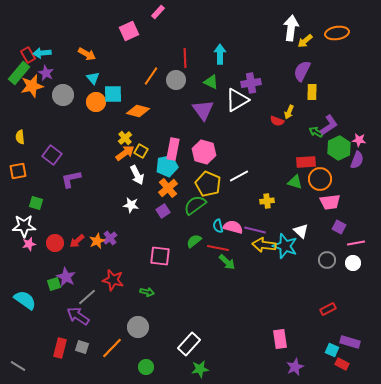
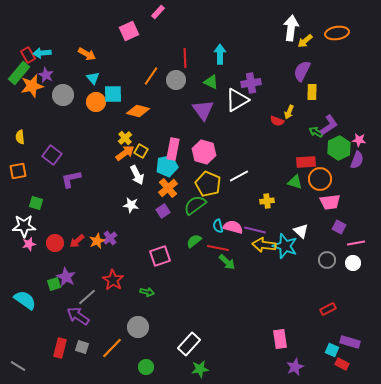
purple star at (46, 73): moved 2 px down
pink square at (160, 256): rotated 25 degrees counterclockwise
red star at (113, 280): rotated 20 degrees clockwise
